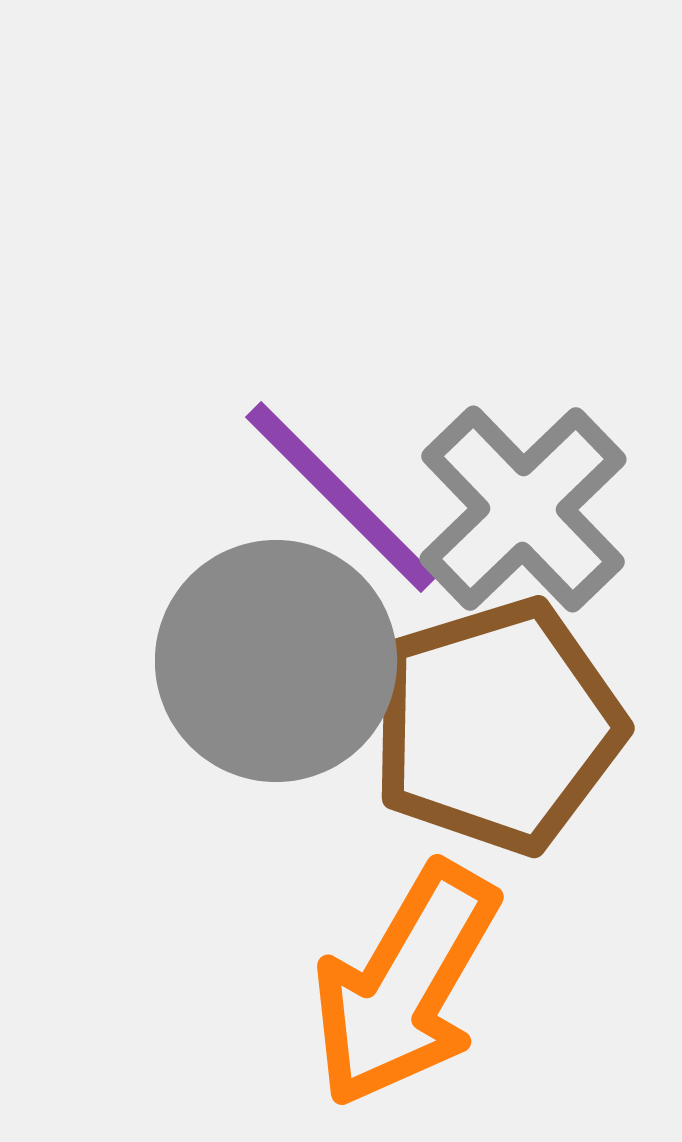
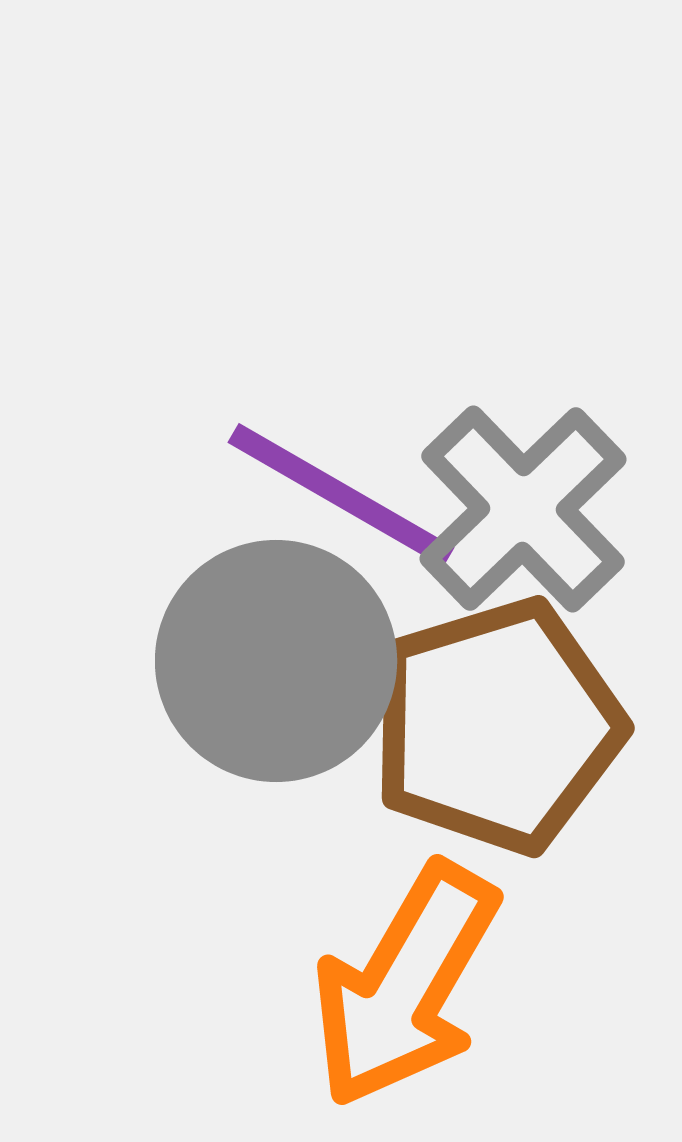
purple line: moved 2 px up; rotated 15 degrees counterclockwise
